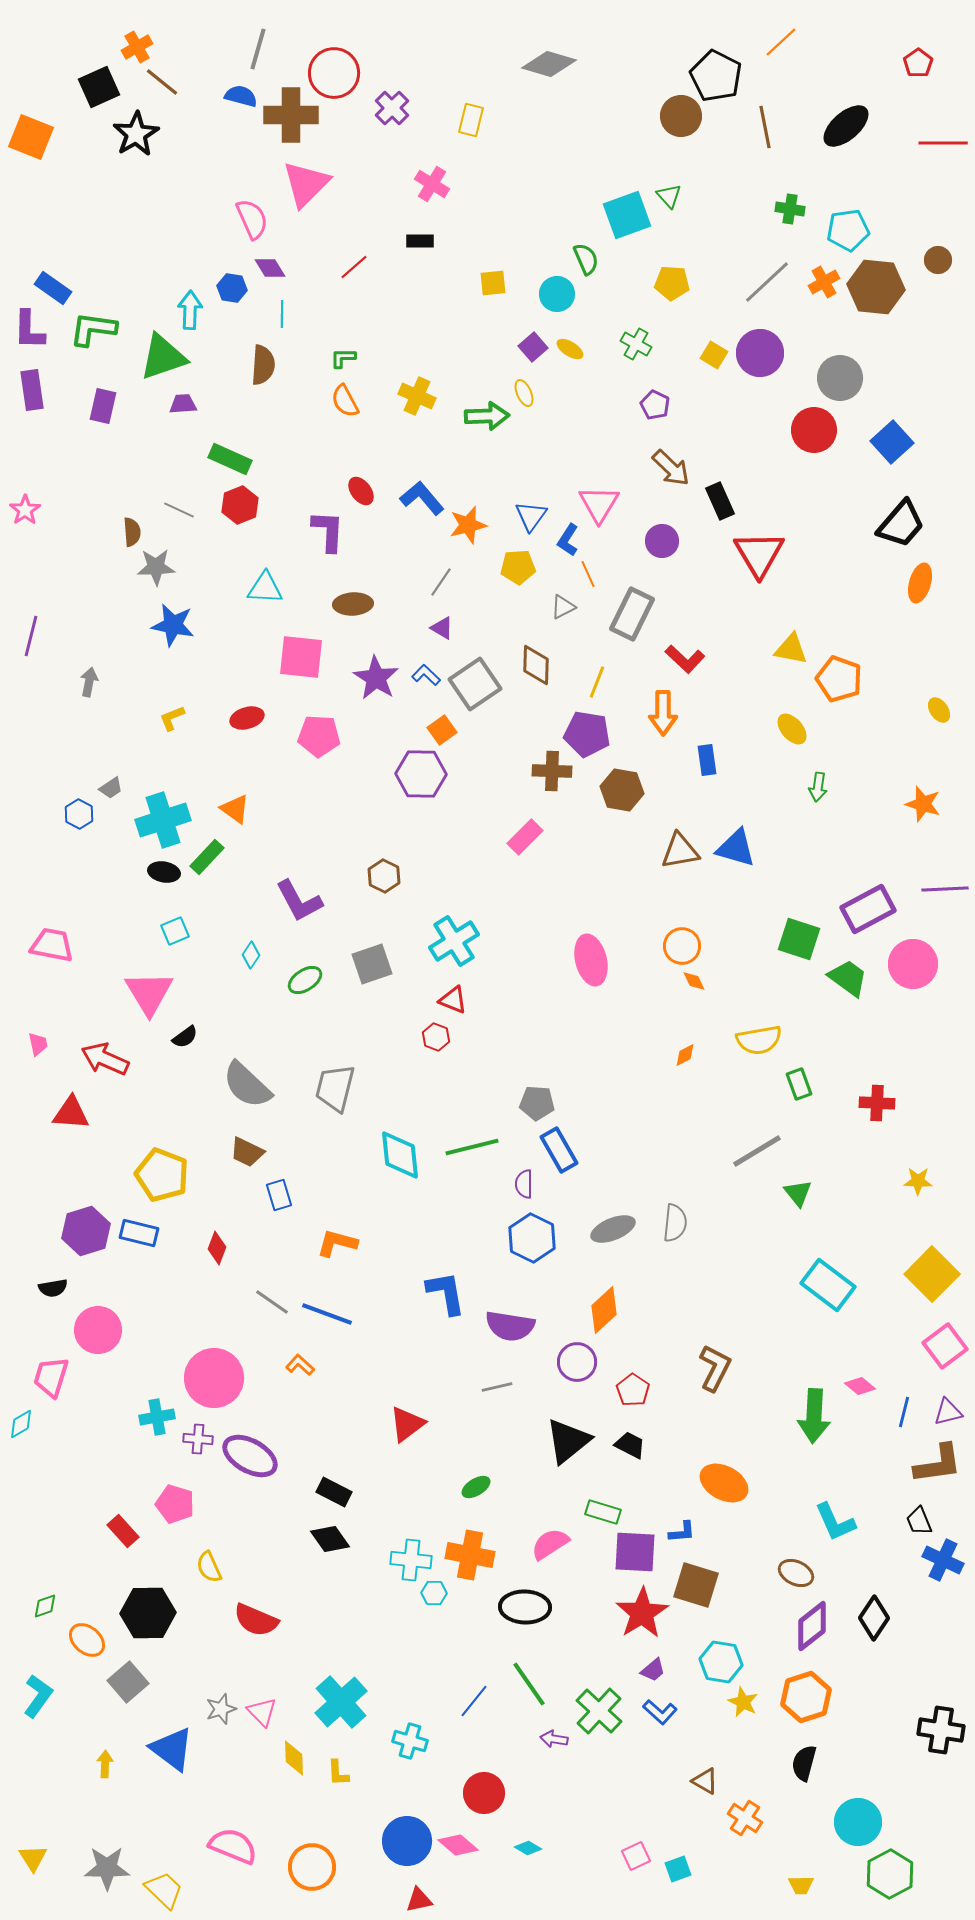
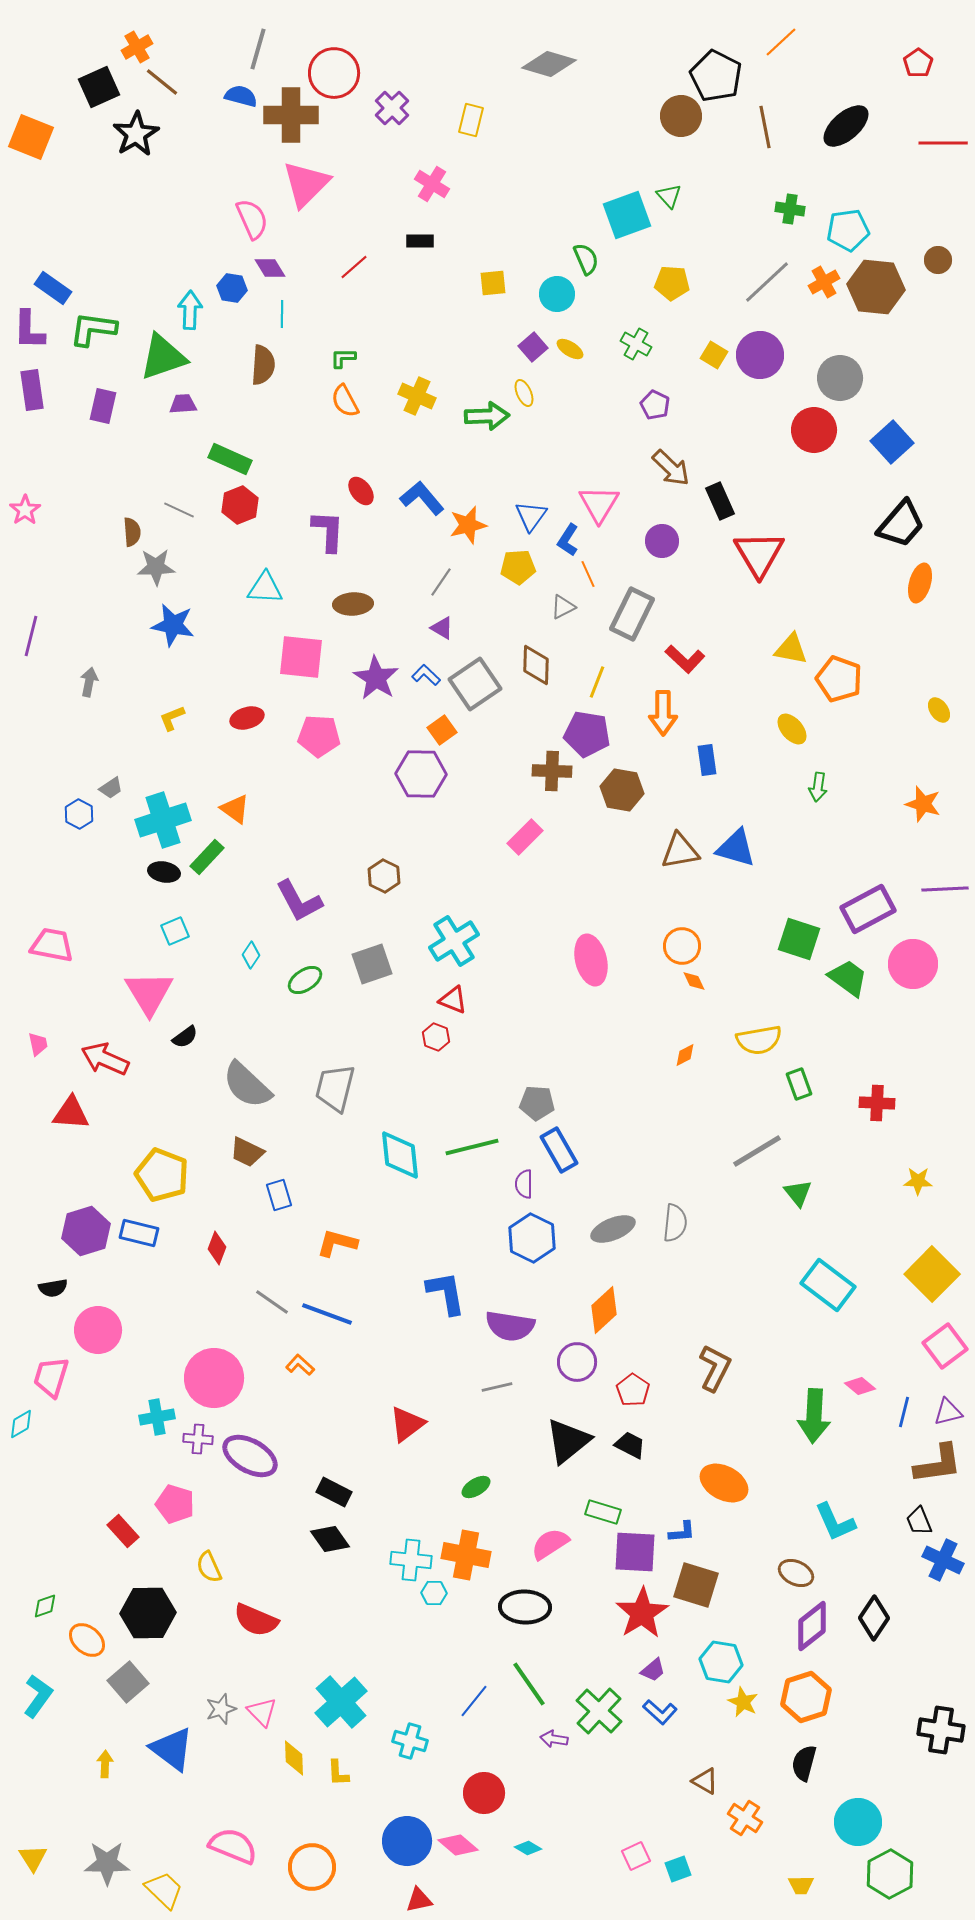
purple circle at (760, 353): moved 2 px down
orange cross at (470, 1555): moved 4 px left
gray star at (107, 1868): moved 5 px up
